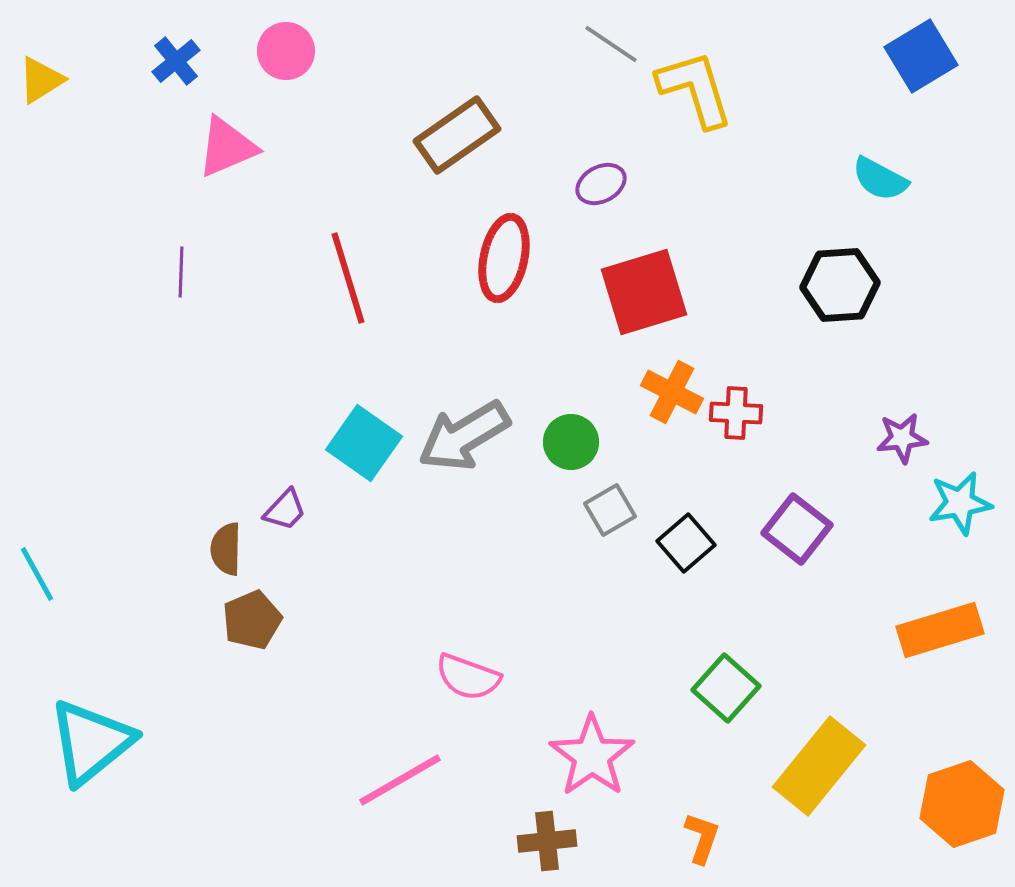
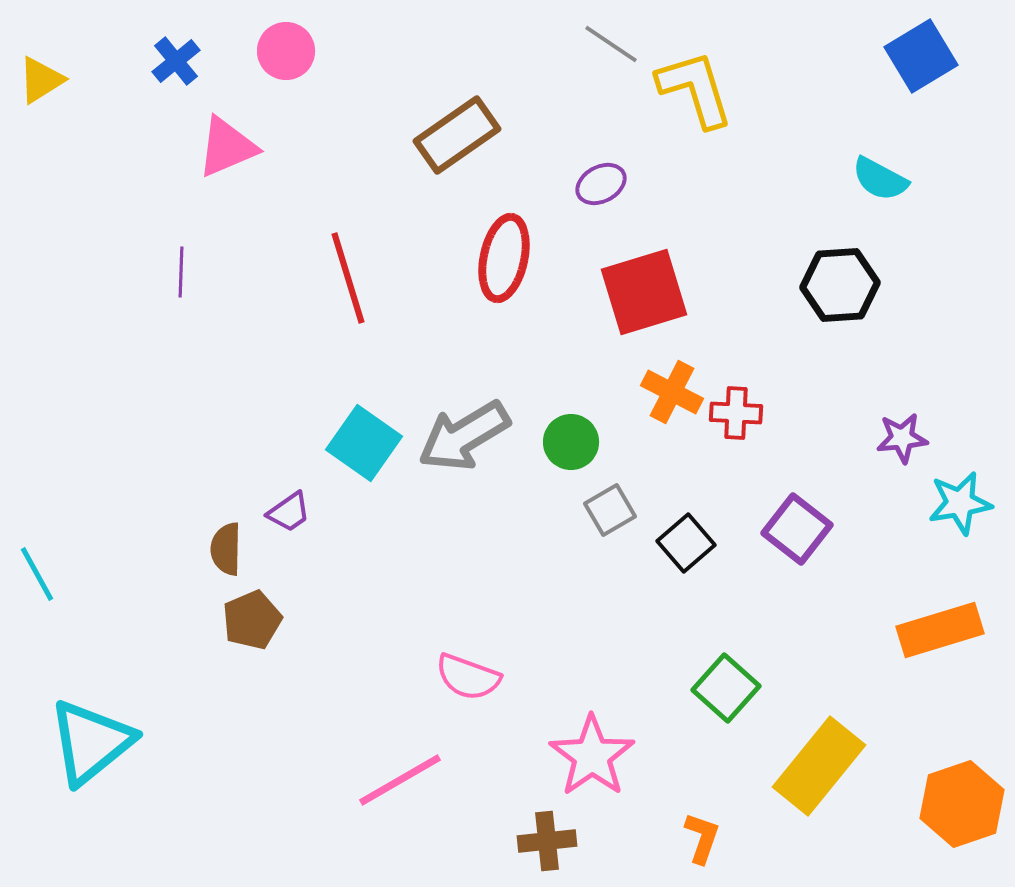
purple trapezoid: moved 4 px right, 2 px down; rotated 12 degrees clockwise
